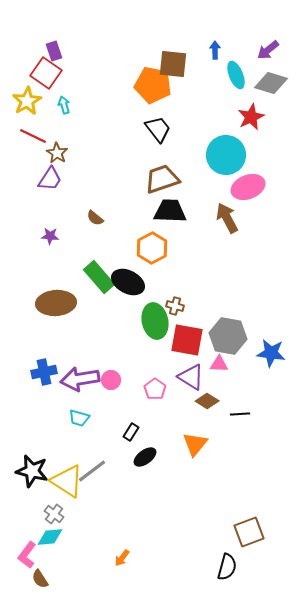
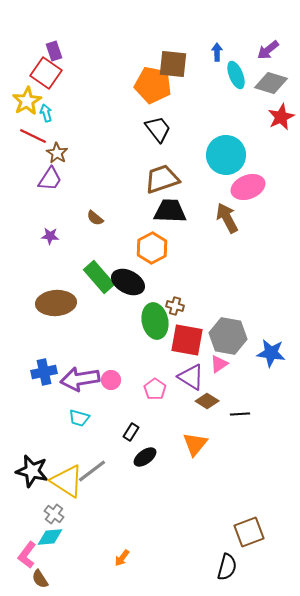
blue arrow at (215, 50): moved 2 px right, 2 px down
cyan arrow at (64, 105): moved 18 px left, 8 px down
red star at (251, 117): moved 30 px right
pink triangle at (219, 364): rotated 36 degrees counterclockwise
